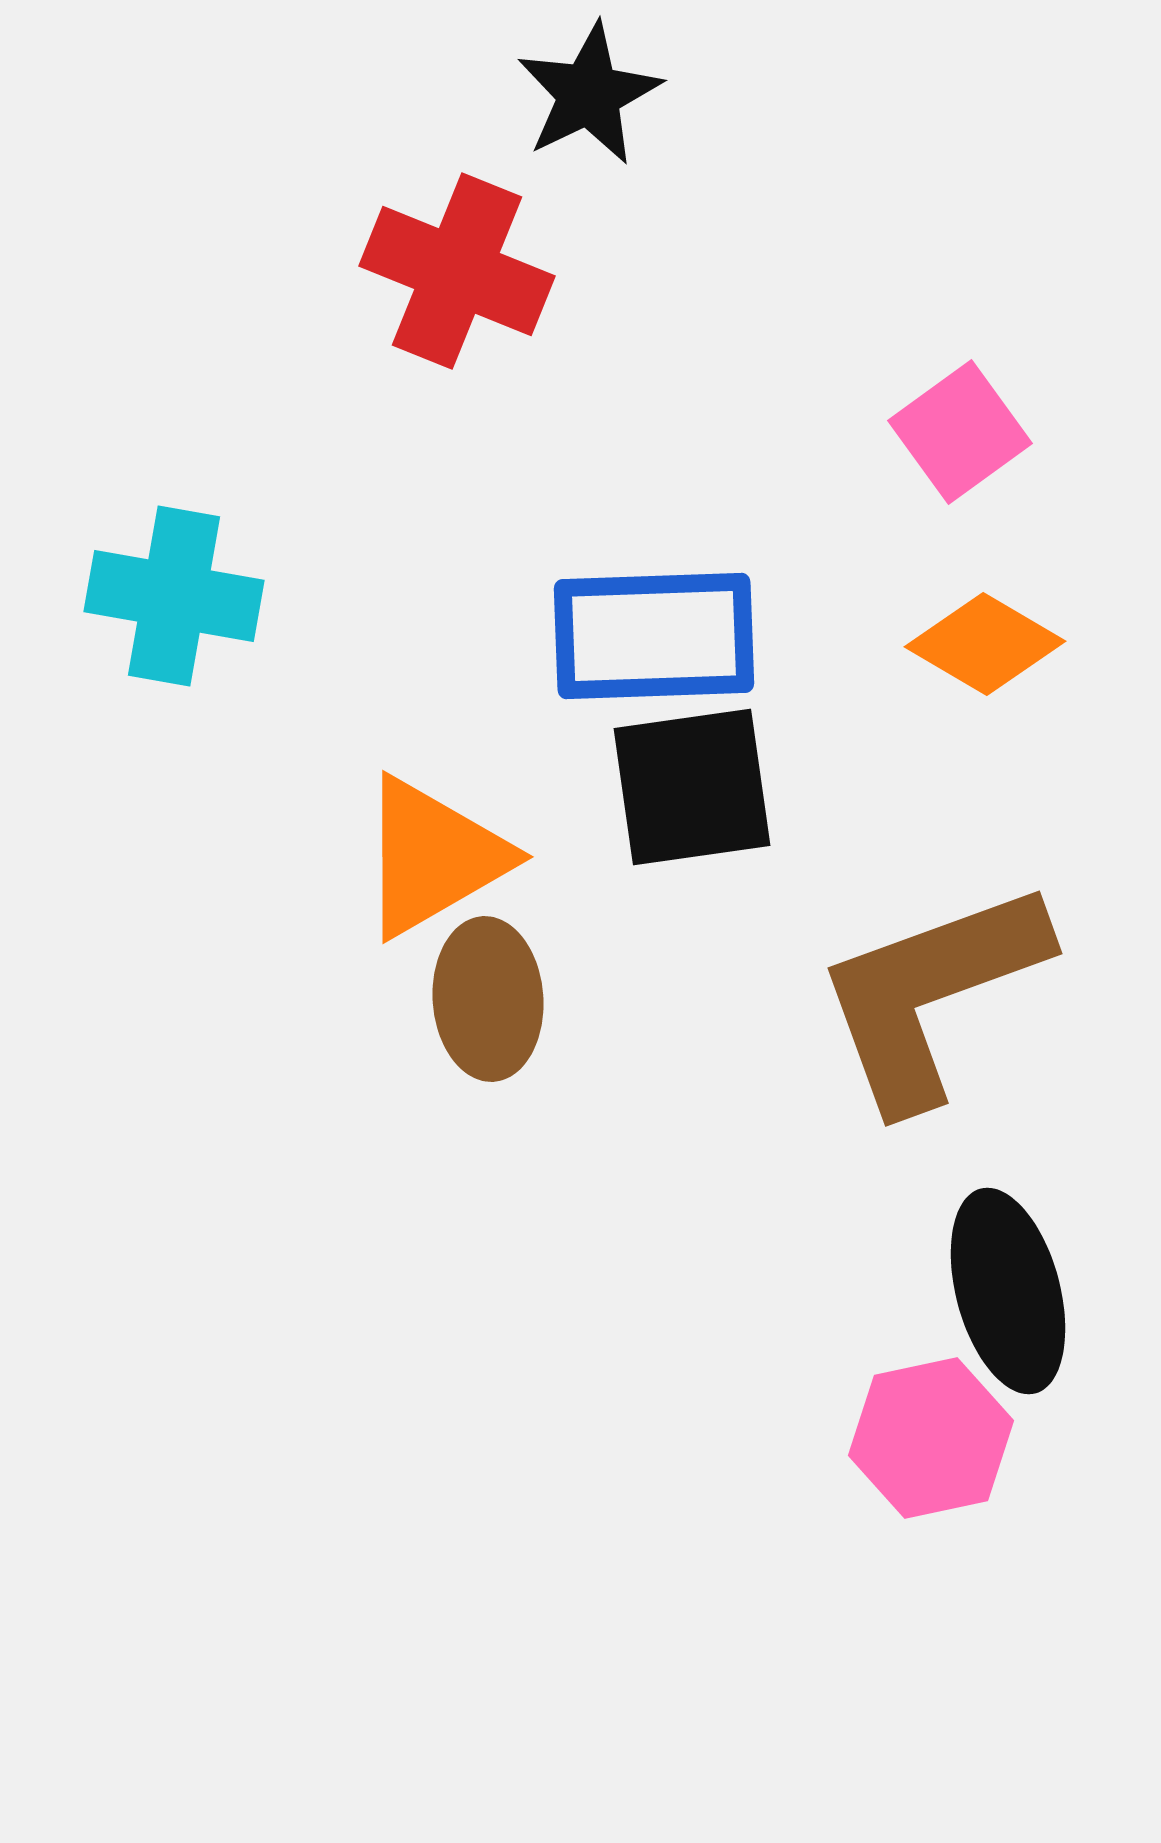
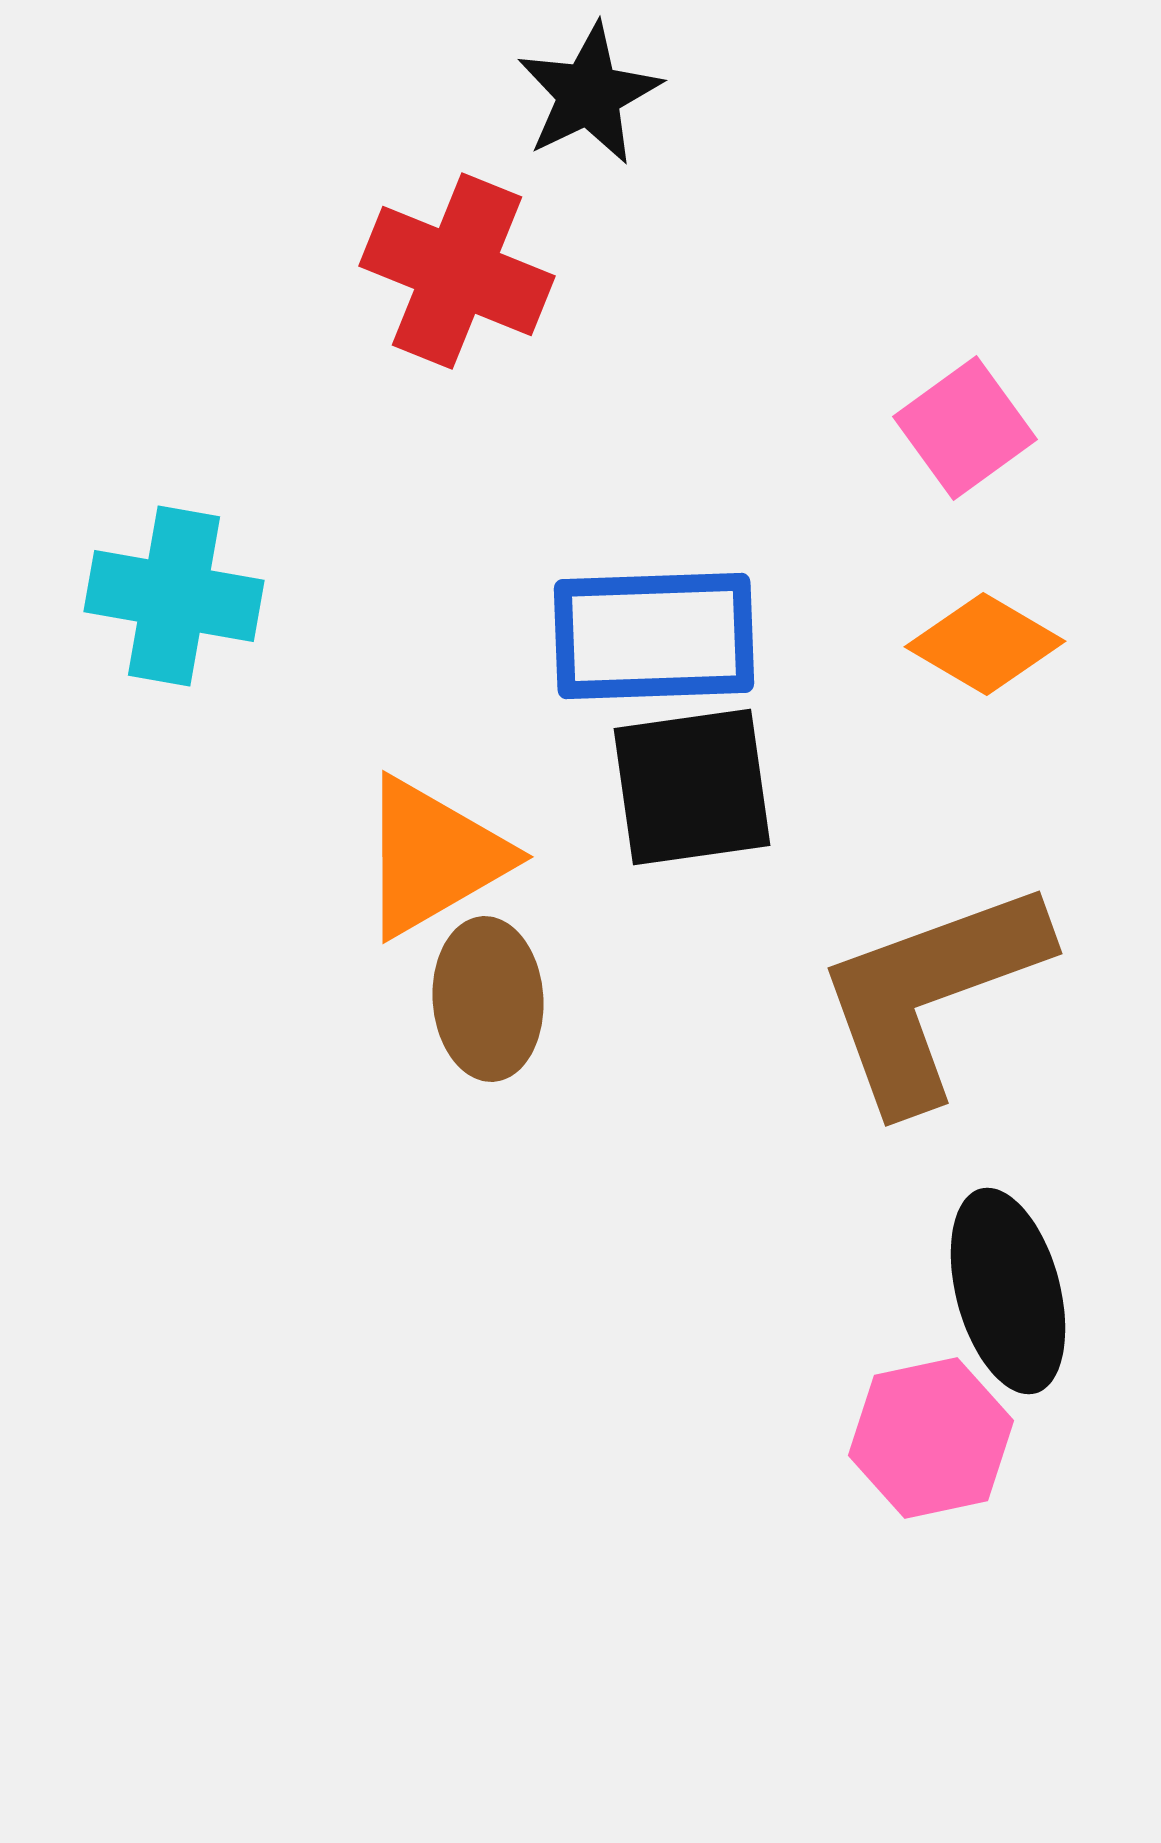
pink square: moved 5 px right, 4 px up
